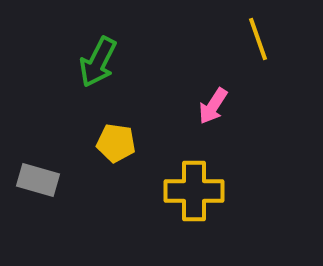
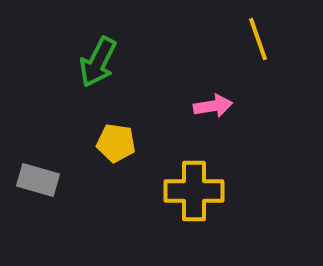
pink arrow: rotated 132 degrees counterclockwise
